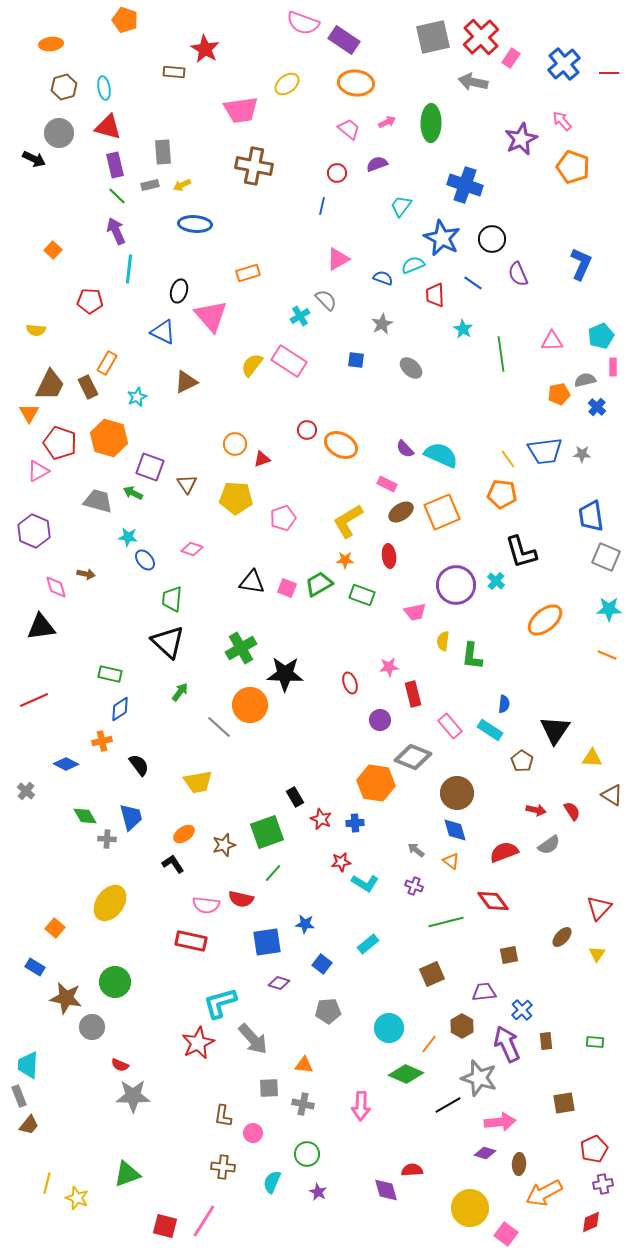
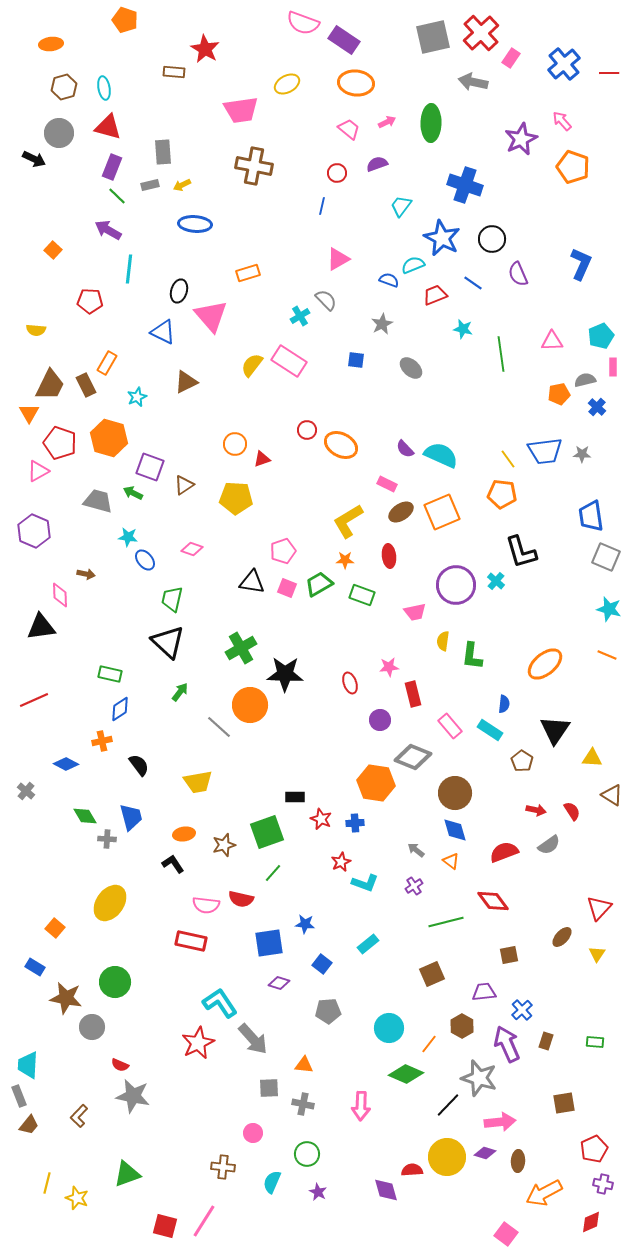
red cross at (481, 37): moved 4 px up
yellow ellipse at (287, 84): rotated 10 degrees clockwise
purple rectangle at (115, 165): moved 3 px left, 2 px down; rotated 35 degrees clockwise
purple arrow at (116, 231): moved 8 px left, 1 px up; rotated 36 degrees counterclockwise
blue semicircle at (383, 278): moved 6 px right, 2 px down
red trapezoid at (435, 295): rotated 70 degrees clockwise
cyan star at (463, 329): rotated 18 degrees counterclockwise
brown rectangle at (88, 387): moved 2 px left, 2 px up
brown triangle at (187, 484): moved 3 px left, 1 px down; rotated 30 degrees clockwise
pink pentagon at (283, 518): moved 33 px down
pink diamond at (56, 587): moved 4 px right, 8 px down; rotated 15 degrees clockwise
green trapezoid at (172, 599): rotated 8 degrees clockwise
cyan star at (609, 609): rotated 15 degrees clockwise
orange ellipse at (545, 620): moved 44 px down
brown circle at (457, 793): moved 2 px left
black rectangle at (295, 797): rotated 60 degrees counterclockwise
orange ellipse at (184, 834): rotated 25 degrees clockwise
red star at (341, 862): rotated 18 degrees counterclockwise
cyan L-shape at (365, 883): rotated 12 degrees counterclockwise
purple cross at (414, 886): rotated 36 degrees clockwise
blue square at (267, 942): moved 2 px right, 1 px down
cyan L-shape at (220, 1003): rotated 72 degrees clockwise
brown rectangle at (546, 1041): rotated 24 degrees clockwise
gray star at (133, 1096): rotated 12 degrees clockwise
black line at (448, 1105): rotated 16 degrees counterclockwise
brown L-shape at (223, 1116): moved 144 px left; rotated 35 degrees clockwise
brown ellipse at (519, 1164): moved 1 px left, 3 px up
purple cross at (603, 1184): rotated 24 degrees clockwise
yellow circle at (470, 1208): moved 23 px left, 51 px up
